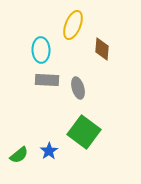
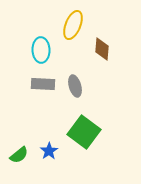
gray rectangle: moved 4 px left, 4 px down
gray ellipse: moved 3 px left, 2 px up
